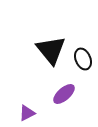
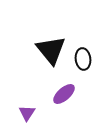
black ellipse: rotated 15 degrees clockwise
purple triangle: rotated 30 degrees counterclockwise
